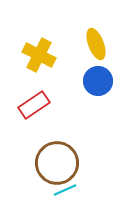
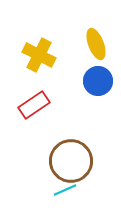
brown circle: moved 14 px right, 2 px up
